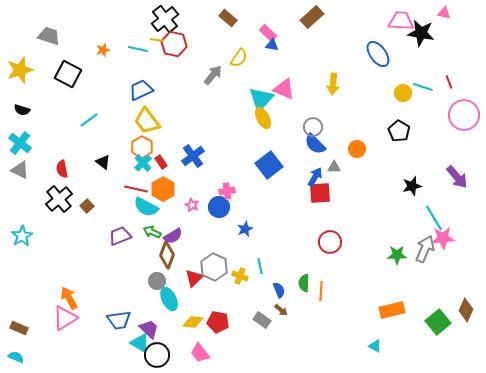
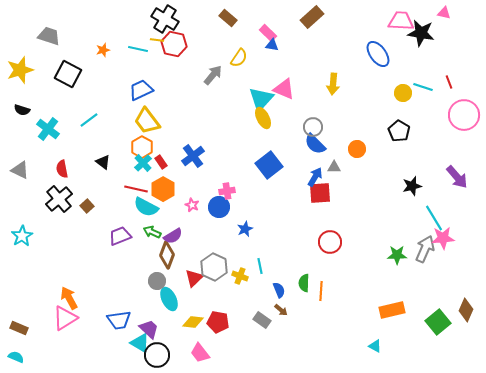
black cross at (165, 19): rotated 20 degrees counterclockwise
cyan cross at (20, 143): moved 28 px right, 14 px up
